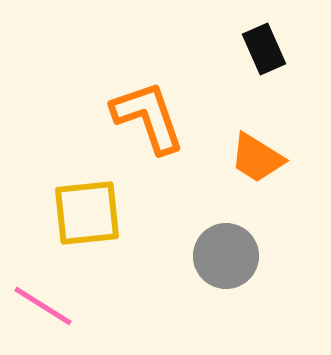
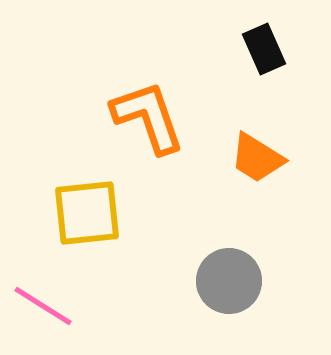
gray circle: moved 3 px right, 25 px down
